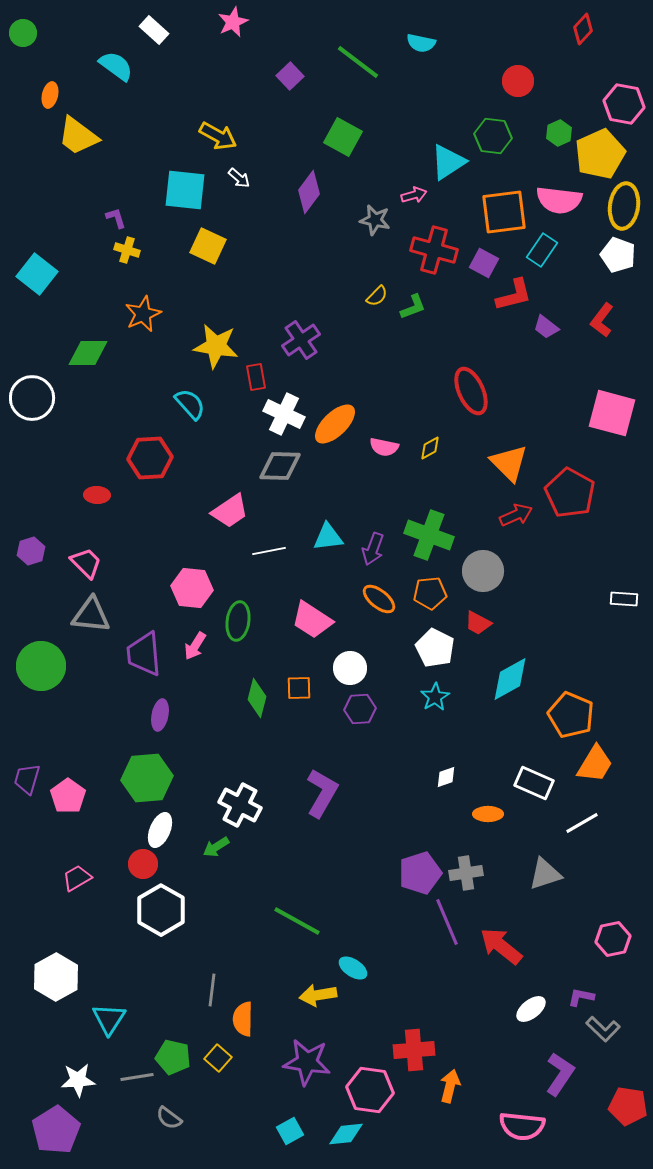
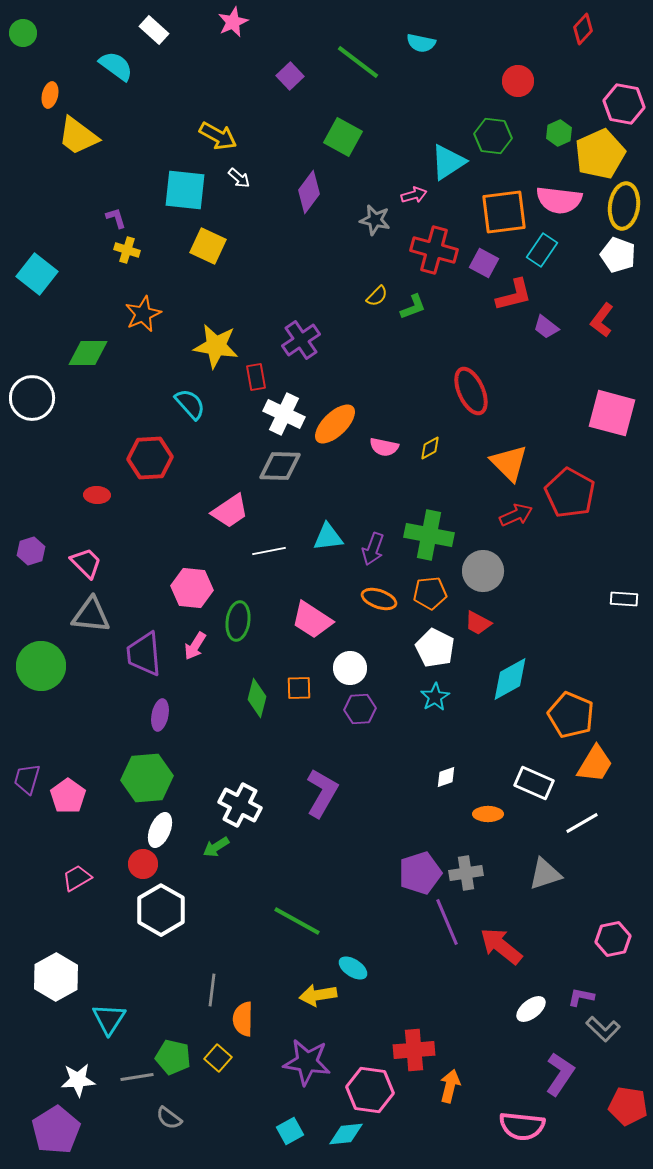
green cross at (429, 535): rotated 9 degrees counterclockwise
orange ellipse at (379, 599): rotated 20 degrees counterclockwise
